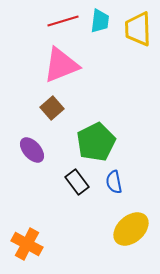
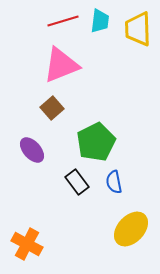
yellow ellipse: rotated 6 degrees counterclockwise
